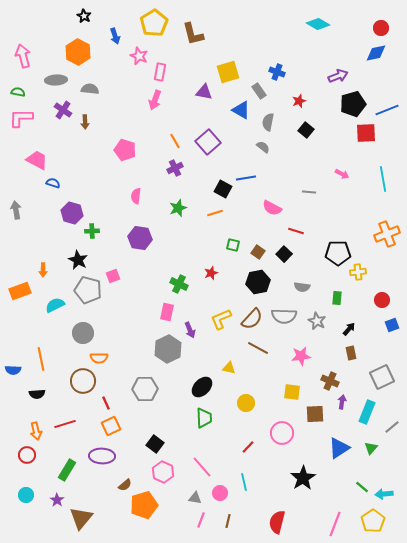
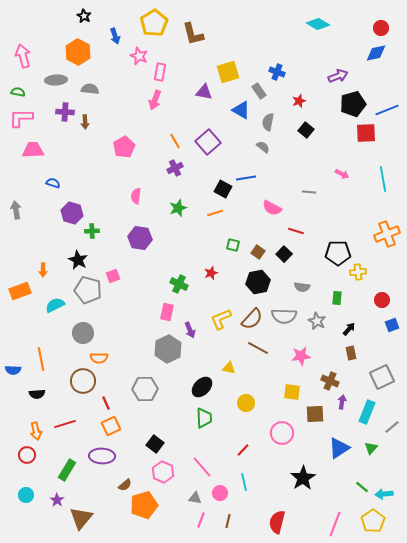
purple cross at (63, 110): moved 2 px right, 2 px down; rotated 30 degrees counterclockwise
pink pentagon at (125, 150): moved 1 px left, 3 px up; rotated 25 degrees clockwise
pink trapezoid at (37, 160): moved 4 px left, 10 px up; rotated 30 degrees counterclockwise
red line at (248, 447): moved 5 px left, 3 px down
